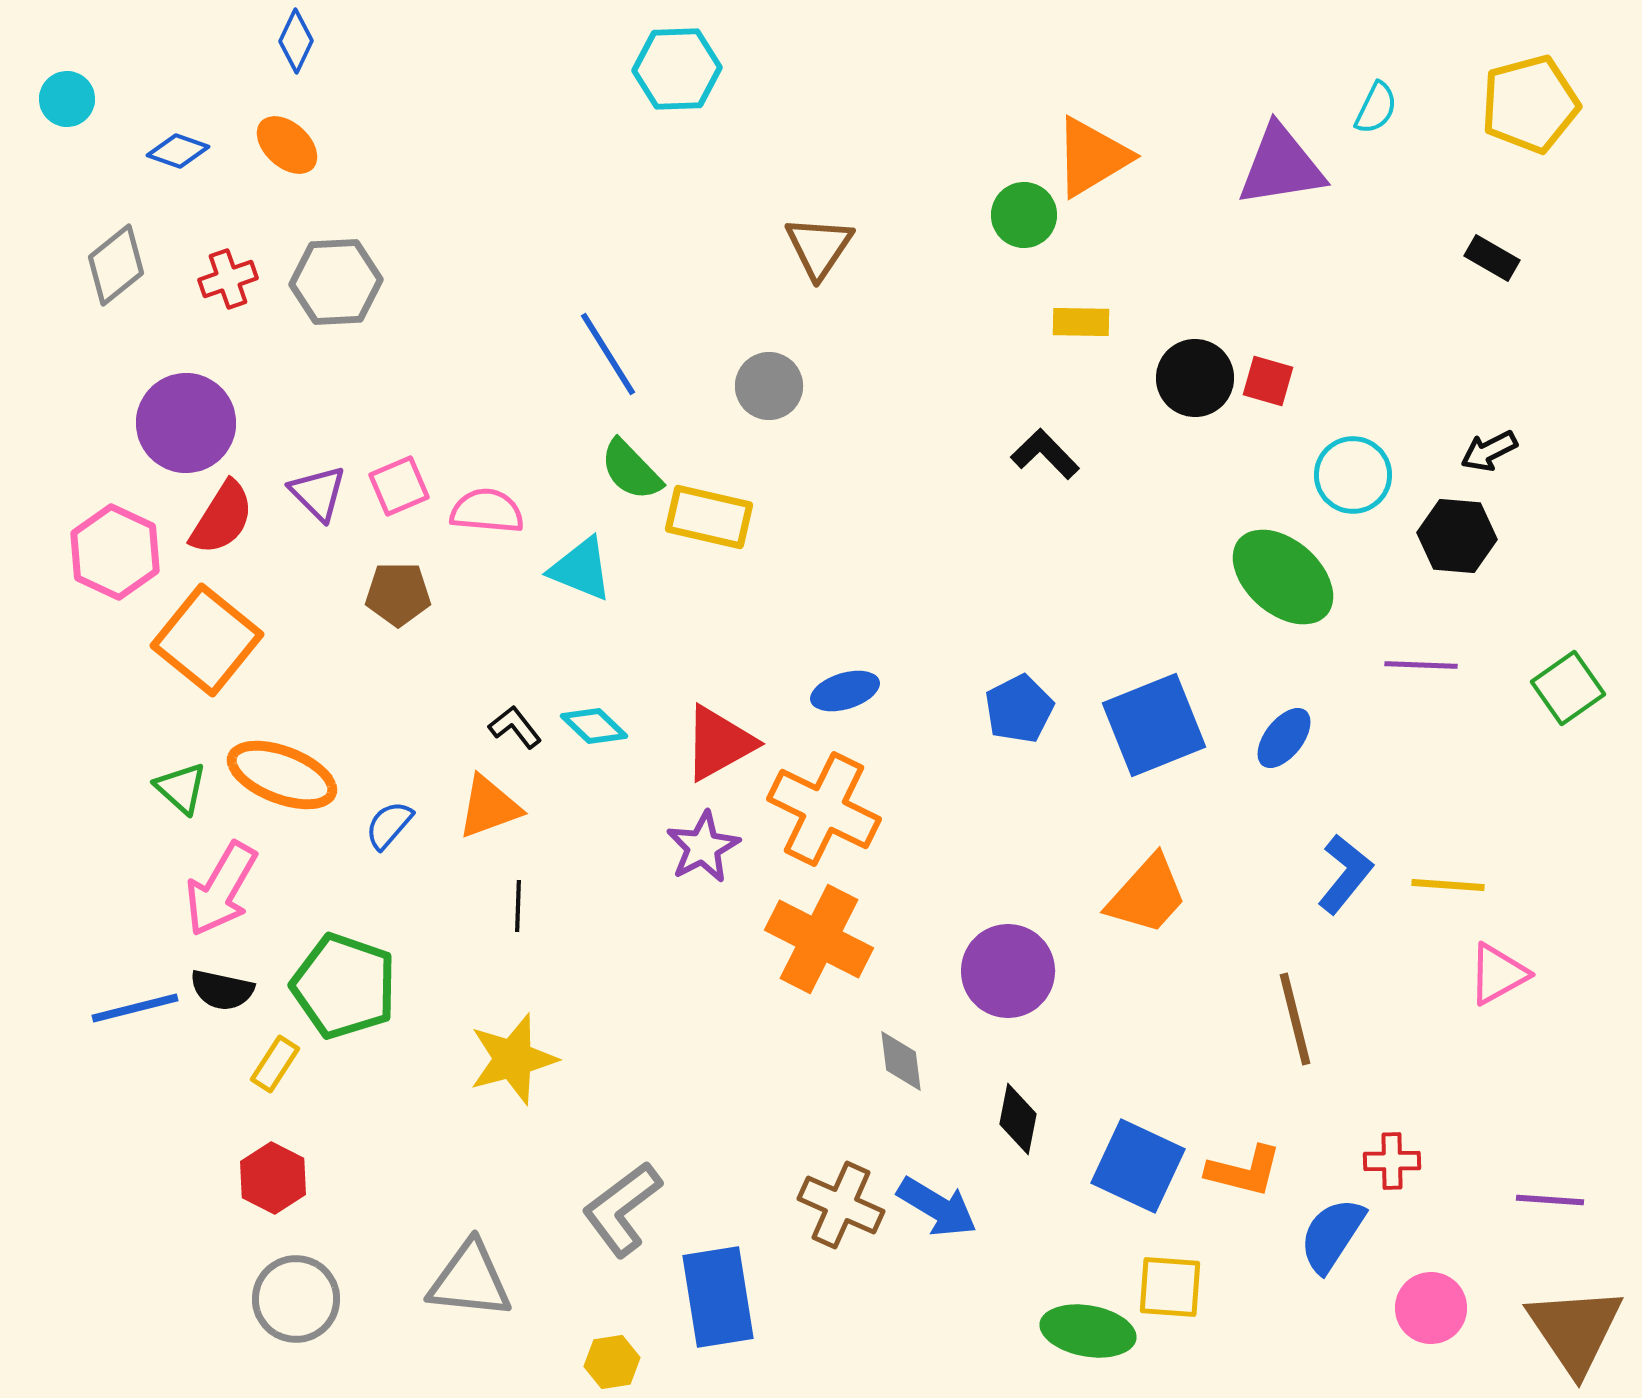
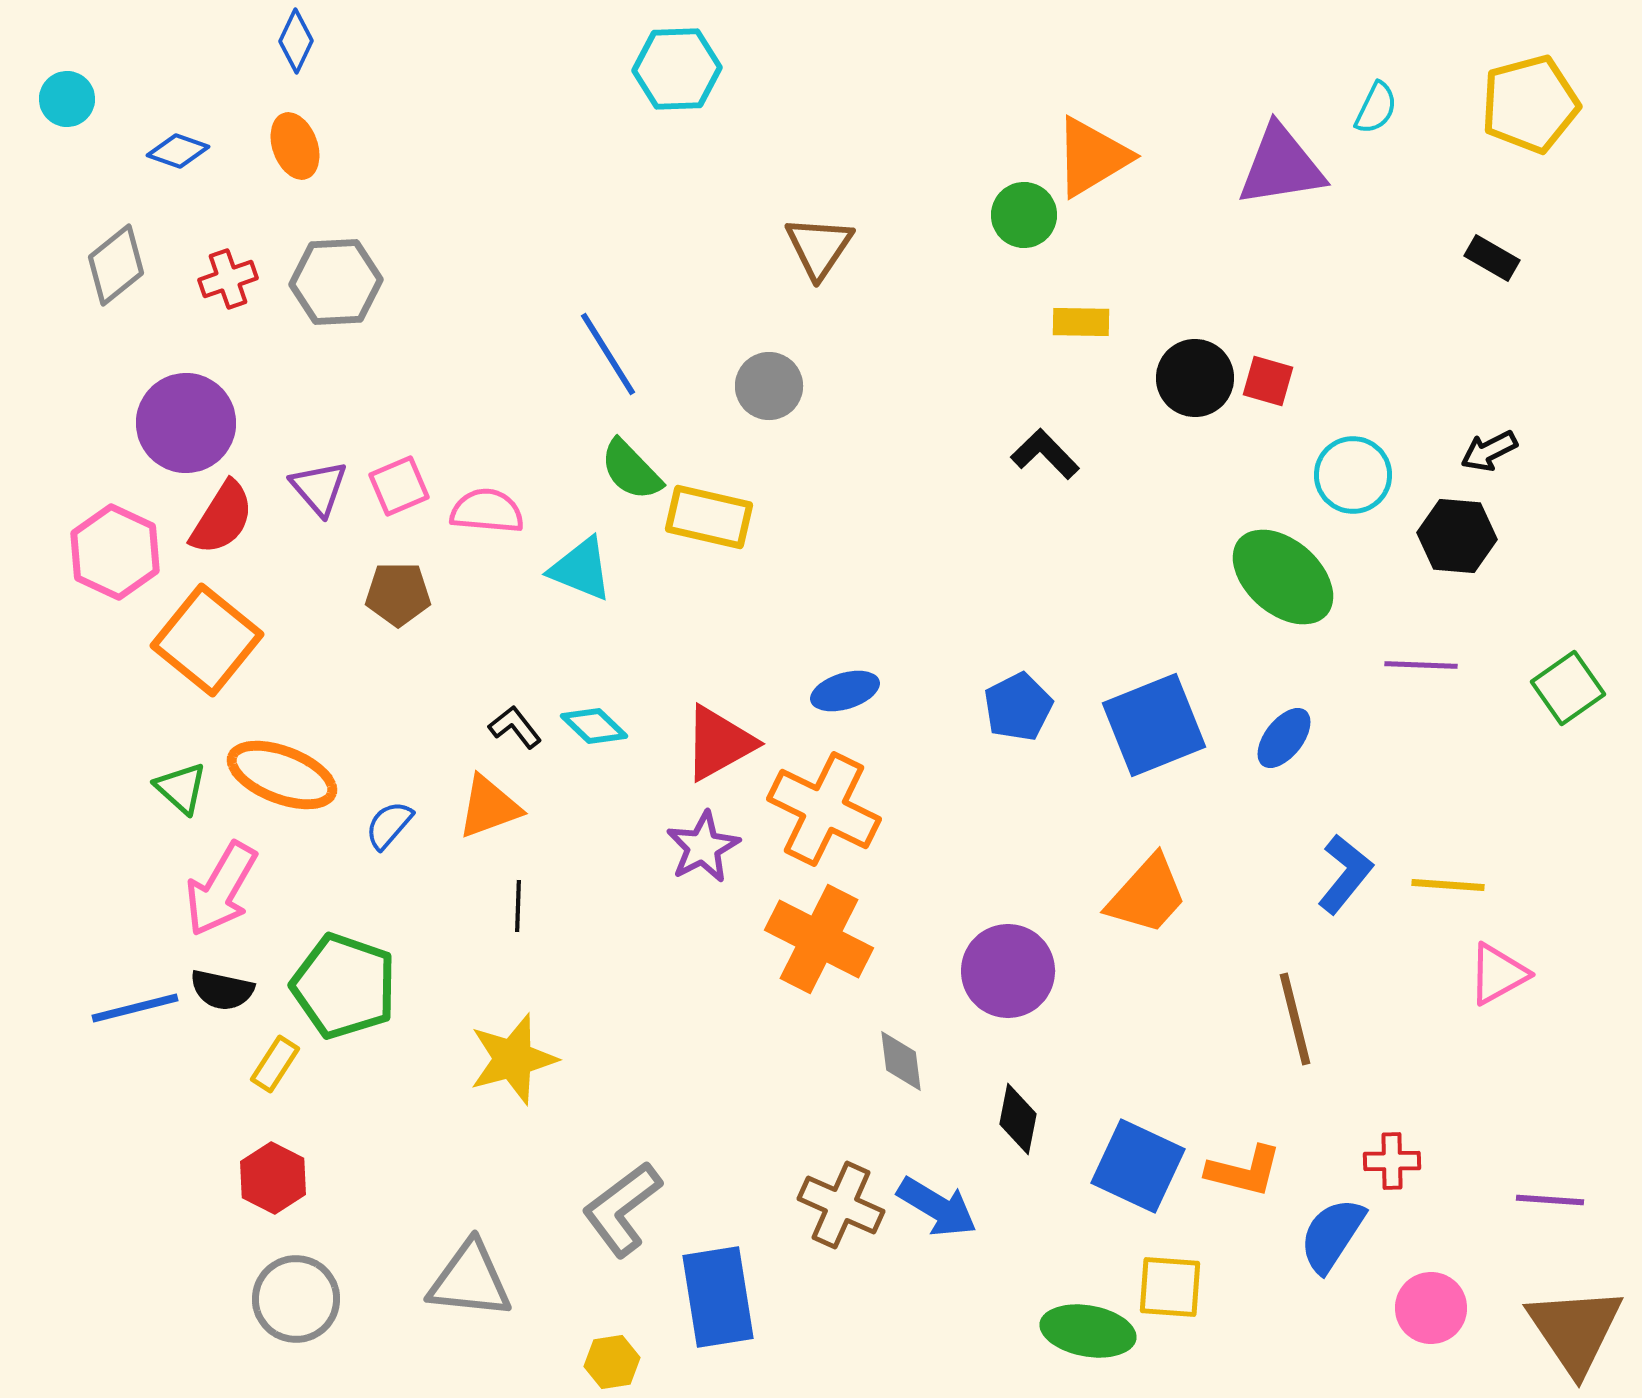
orange ellipse at (287, 145): moved 8 px right, 1 px down; rotated 28 degrees clockwise
purple triangle at (318, 493): moved 1 px right, 5 px up; rotated 4 degrees clockwise
blue pentagon at (1019, 709): moved 1 px left, 2 px up
